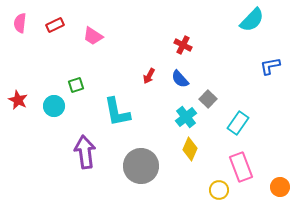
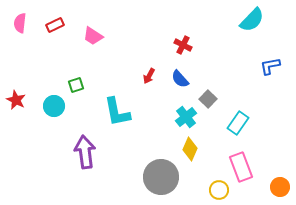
red star: moved 2 px left
gray circle: moved 20 px right, 11 px down
